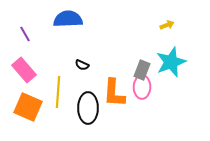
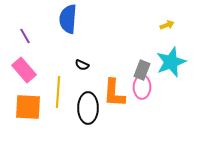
blue semicircle: rotated 84 degrees counterclockwise
purple line: moved 2 px down
orange square: rotated 20 degrees counterclockwise
